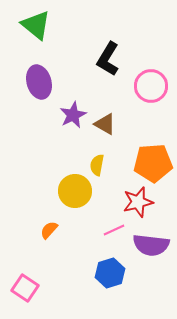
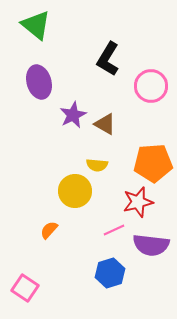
yellow semicircle: rotated 95 degrees counterclockwise
